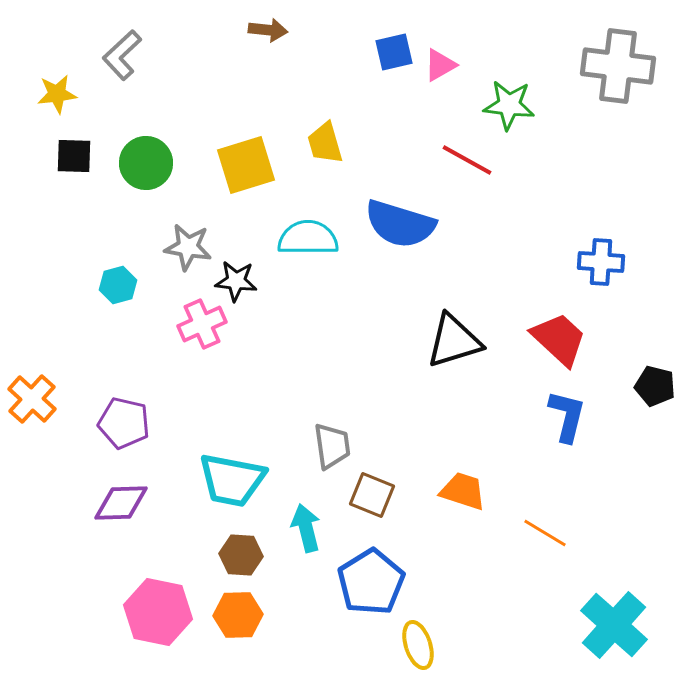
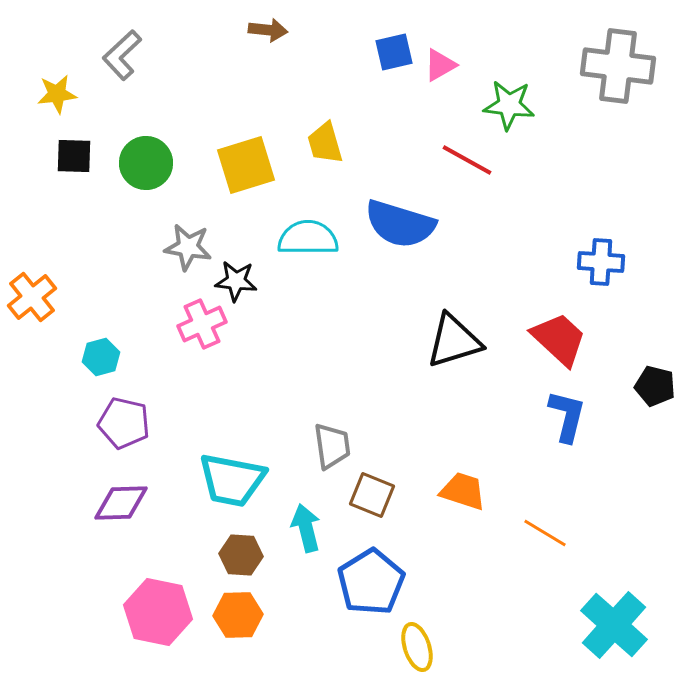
cyan hexagon: moved 17 px left, 72 px down
orange cross: moved 102 px up; rotated 9 degrees clockwise
yellow ellipse: moved 1 px left, 2 px down
